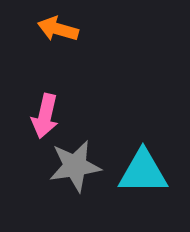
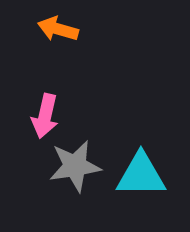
cyan triangle: moved 2 px left, 3 px down
